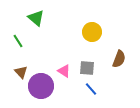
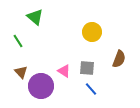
green triangle: moved 1 px left, 1 px up
